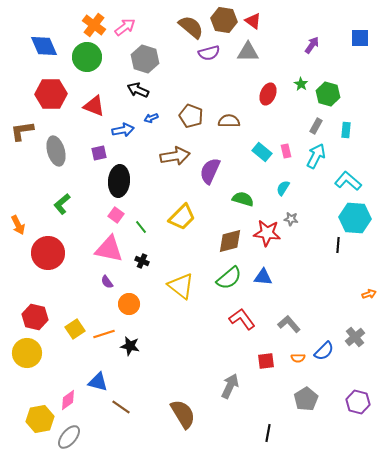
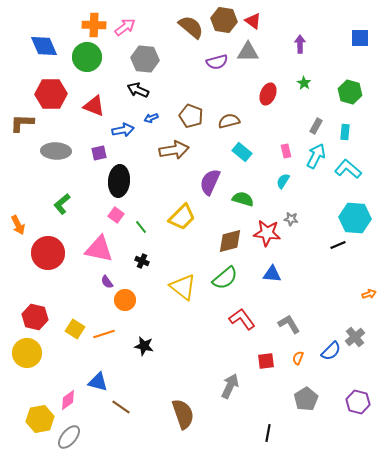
orange cross at (94, 25): rotated 35 degrees counterclockwise
purple arrow at (312, 45): moved 12 px left, 1 px up; rotated 36 degrees counterclockwise
purple semicircle at (209, 53): moved 8 px right, 9 px down
gray hexagon at (145, 59): rotated 12 degrees counterclockwise
green star at (301, 84): moved 3 px right, 1 px up
green hexagon at (328, 94): moved 22 px right, 2 px up
brown semicircle at (229, 121): rotated 15 degrees counterclockwise
cyan rectangle at (346, 130): moved 1 px left, 2 px down
brown L-shape at (22, 131): moved 8 px up; rotated 10 degrees clockwise
gray ellipse at (56, 151): rotated 72 degrees counterclockwise
cyan rectangle at (262, 152): moved 20 px left
brown arrow at (175, 156): moved 1 px left, 6 px up
purple semicircle at (210, 171): moved 11 px down
cyan L-shape at (348, 181): moved 12 px up
cyan semicircle at (283, 188): moved 7 px up
black line at (338, 245): rotated 63 degrees clockwise
pink triangle at (109, 249): moved 10 px left
blue triangle at (263, 277): moved 9 px right, 3 px up
green semicircle at (229, 278): moved 4 px left
yellow triangle at (181, 286): moved 2 px right, 1 px down
orange circle at (129, 304): moved 4 px left, 4 px up
gray L-shape at (289, 324): rotated 10 degrees clockwise
yellow square at (75, 329): rotated 24 degrees counterclockwise
black star at (130, 346): moved 14 px right
blue semicircle at (324, 351): moved 7 px right
orange semicircle at (298, 358): rotated 112 degrees clockwise
brown semicircle at (183, 414): rotated 12 degrees clockwise
